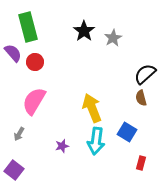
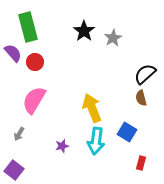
pink semicircle: moved 1 px up
